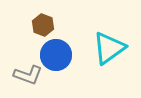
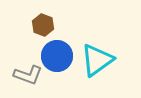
cyan triangle: moved 12 px left, 12 px down
blue circle: moved 1 px right, 1 px down
